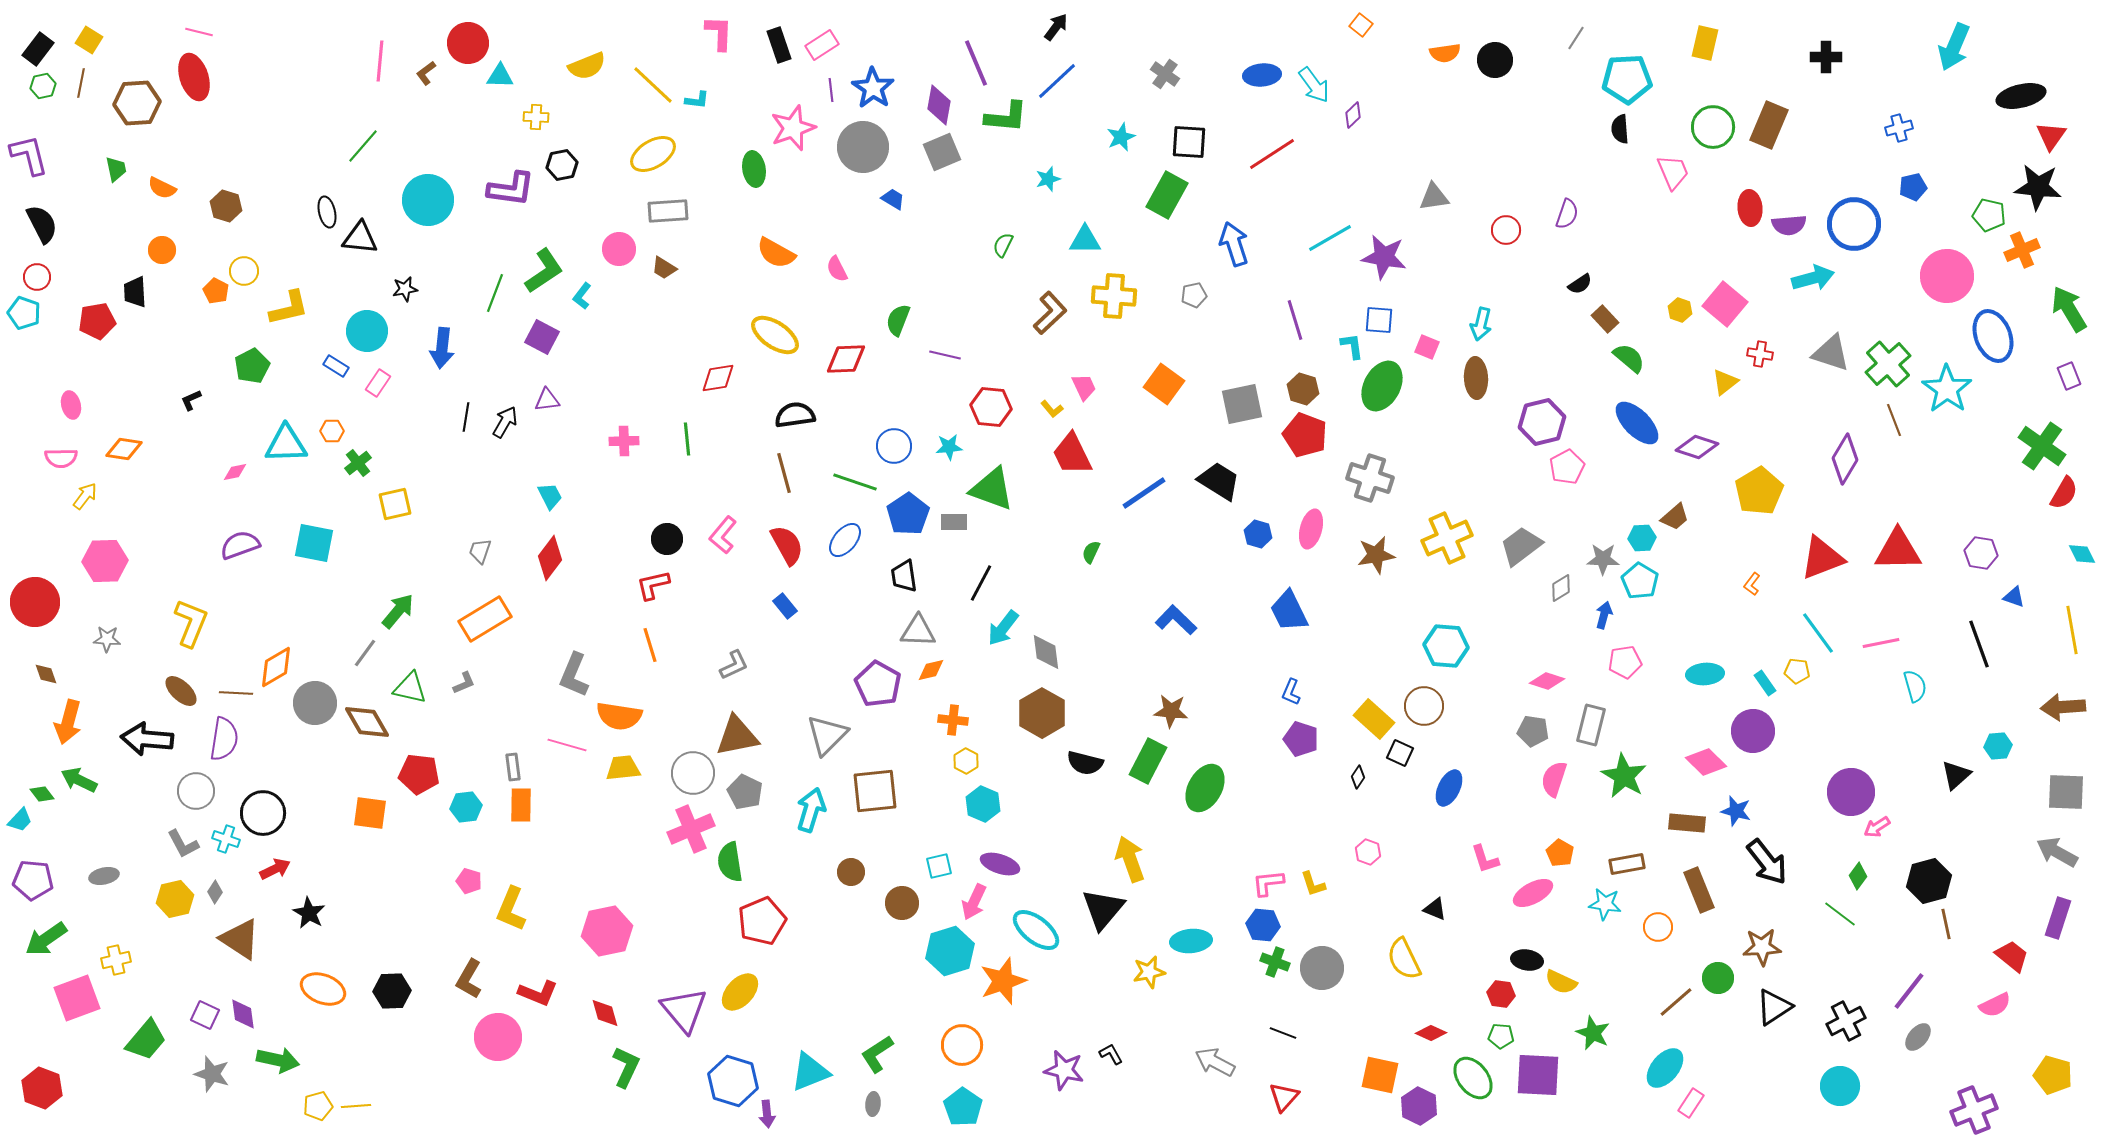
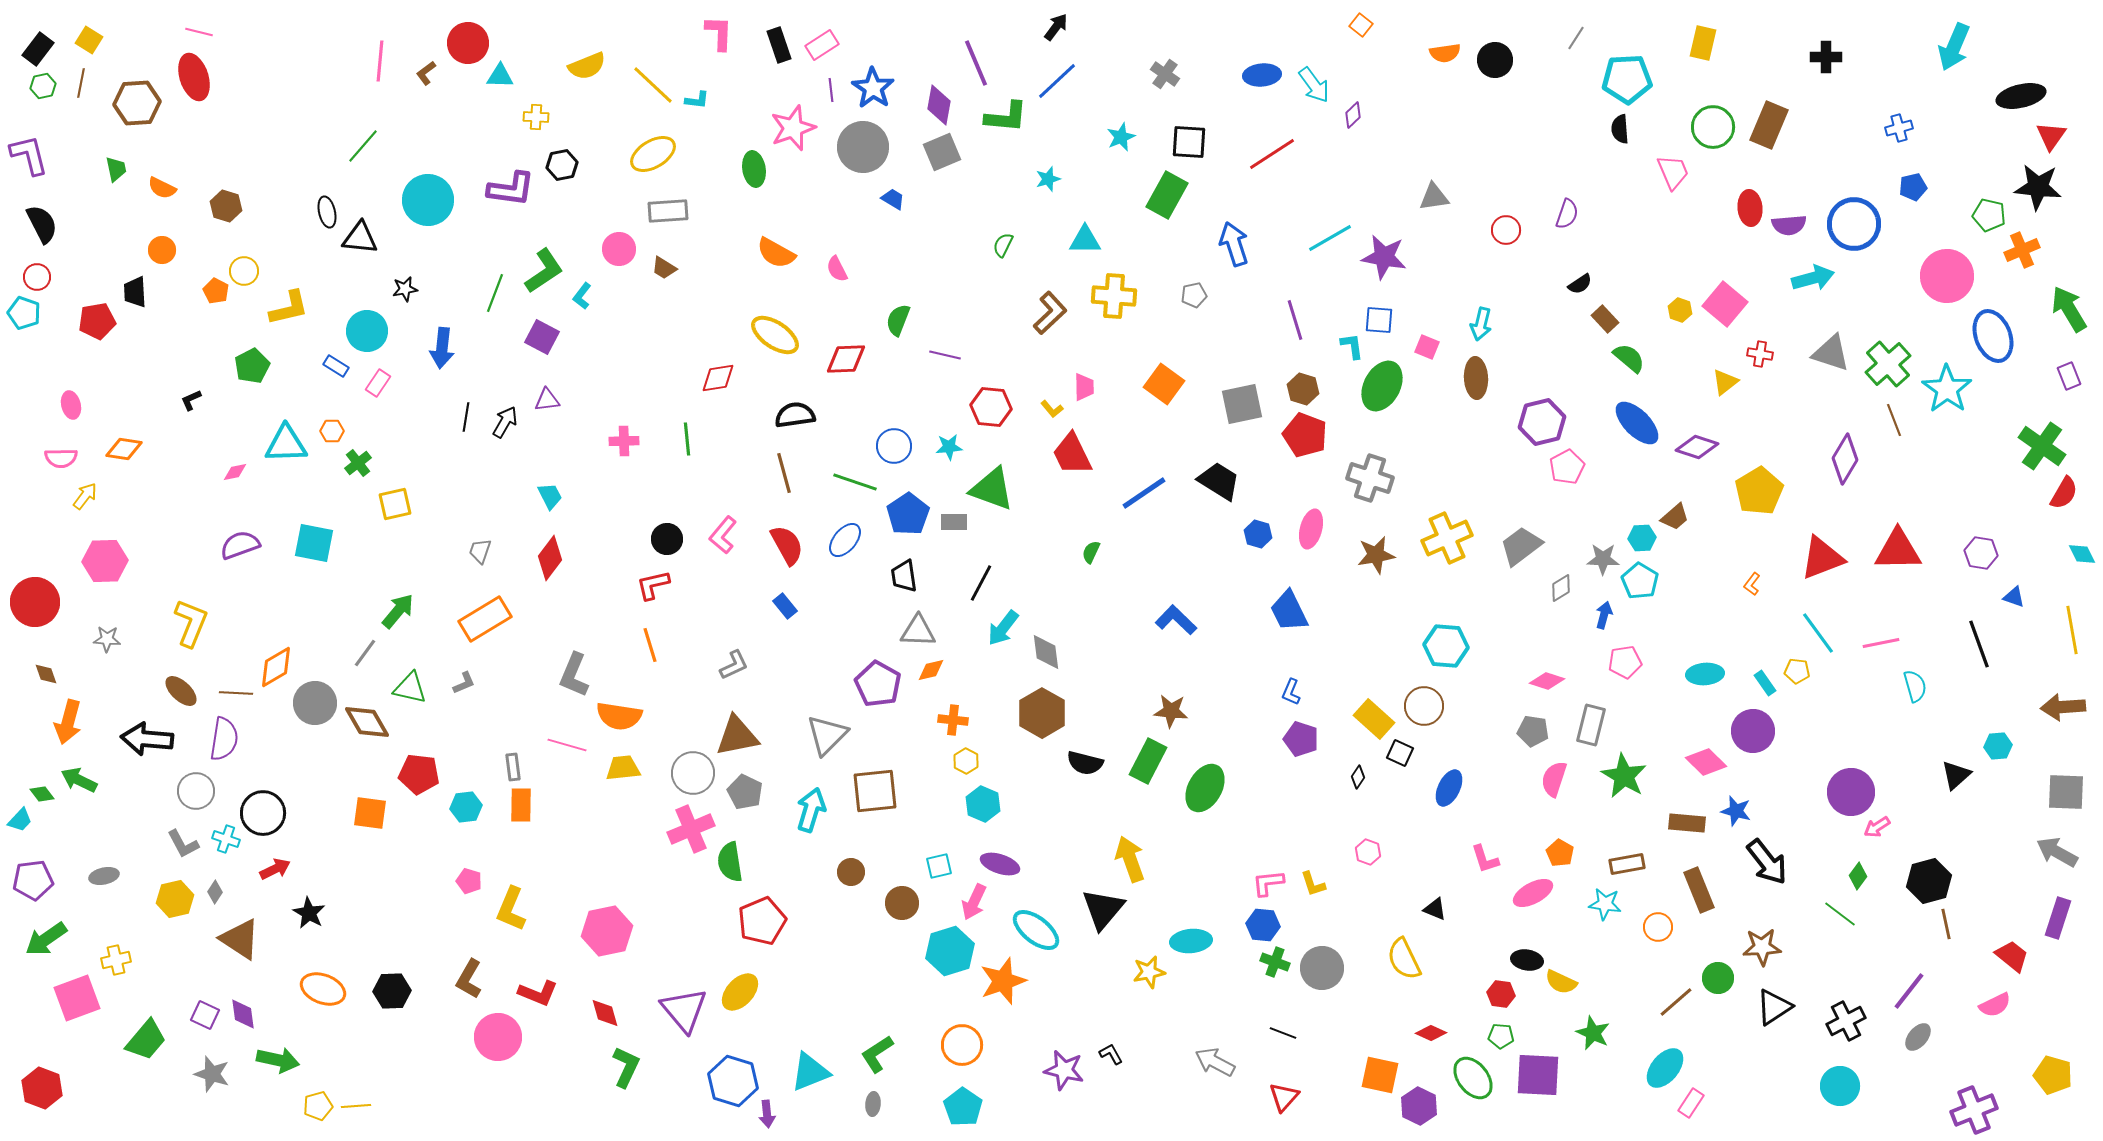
yellow rectangle at (1705, 43): moved 2 px left
pink trapezoid at (1084, 387): rotated 24 degrees clockwise
purple pentagon at (33, 880): rotated 12 degrees counterclockwise
